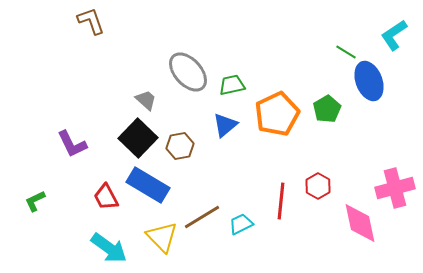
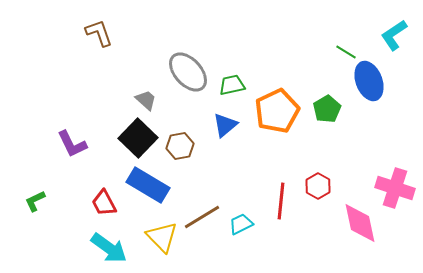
brown L-shape: moved 8 px right, 12 px down
orange pentagon: moved 3 px up
pink cross: rotated 33 degrees clockwise
red trapezoid: moved 2 px left, 6 px down
